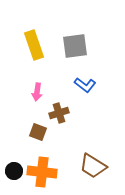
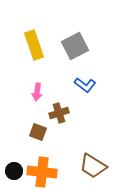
gray square: rotated 20 degrees counterclockwise
